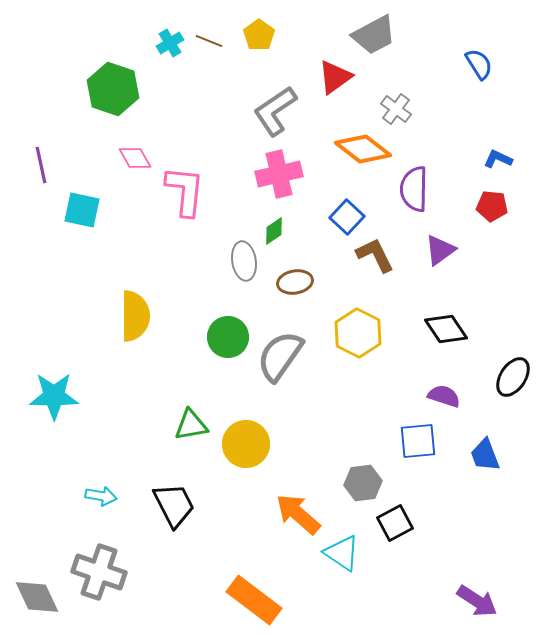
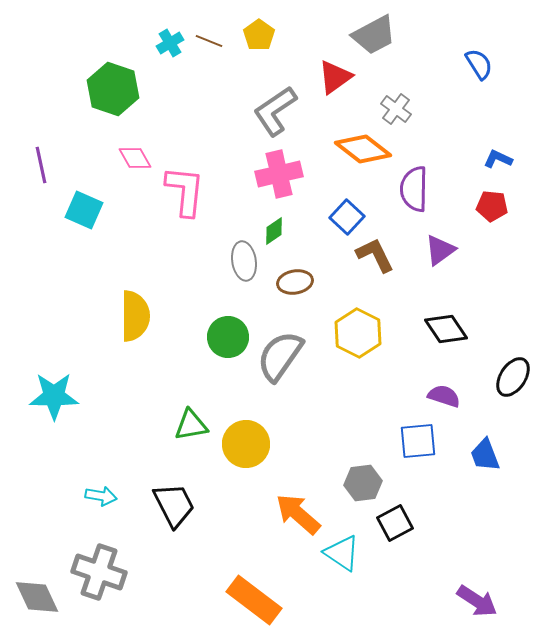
cyan square at (82, 210): moved 2 px right; rotated 12 degrees clockwise
